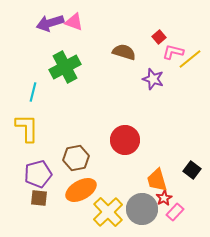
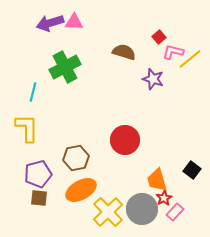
pink triangle: rotated 18 degrees counterclockwise
